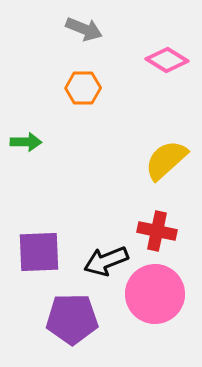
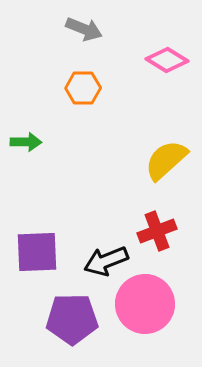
red cross: rotated 33 degrees counterclockwise
purple square: moved 2 px left
pink circle: moved 10 px left, 10 px down
